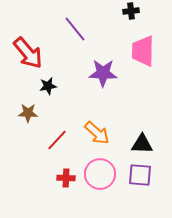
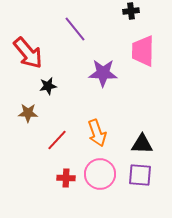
orange arrow: rotated 28 degrees clockwise
